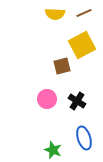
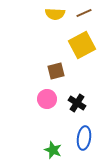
brown square: moved 6 px left, 5 px down
black cross: moved 2 px down
blue ellipse: rotated 25 degrees clockwise
